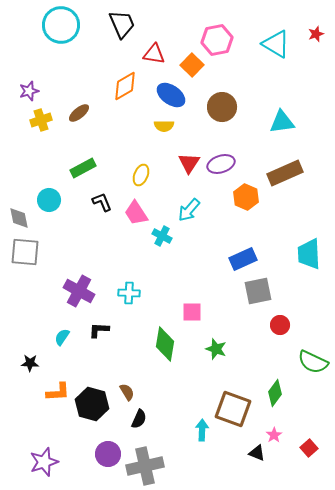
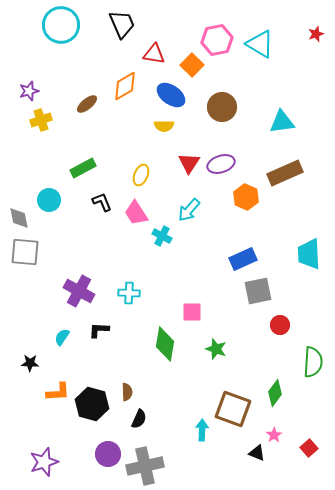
cyan triangle at (276, 44): moved 16 px left
brown ellipse at (79, 113): moved 8 px right, 9 px up
green semicircle at (313, 362): rotated 112 degrees counterclockwise
brown semicircle at (127, 392): rotated 30 degrees clockwise
